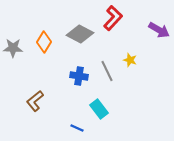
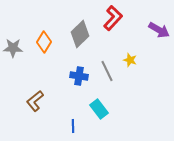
gray diamond: rotated 72 degrees counterclockwise
blue line: moved 4 px left, 2 px up; rotated 64 degrees clockwise
